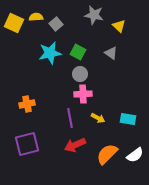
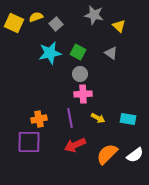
yellow semicircle: rotated 16 degrees counterclockwise
orange cross: moved 12 px right, 15 px down
purple square: moved 2 px right, 2 px up; rotated 15 degrees clockwise
